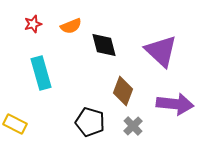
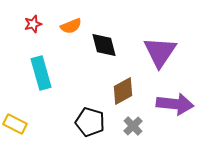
purple triangle: moved 1 px left, 1 px down; rotated 21 degrees clockwise
brown diamond: rotated 40 degrees clockwise
